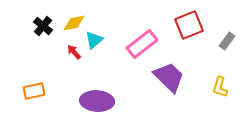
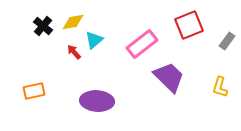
yellow diamond: moved 1 px left, 1 px up
